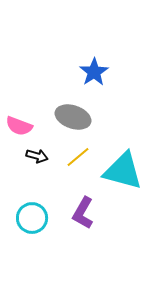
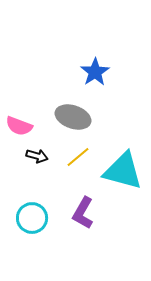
blue star: moved 1 px right
